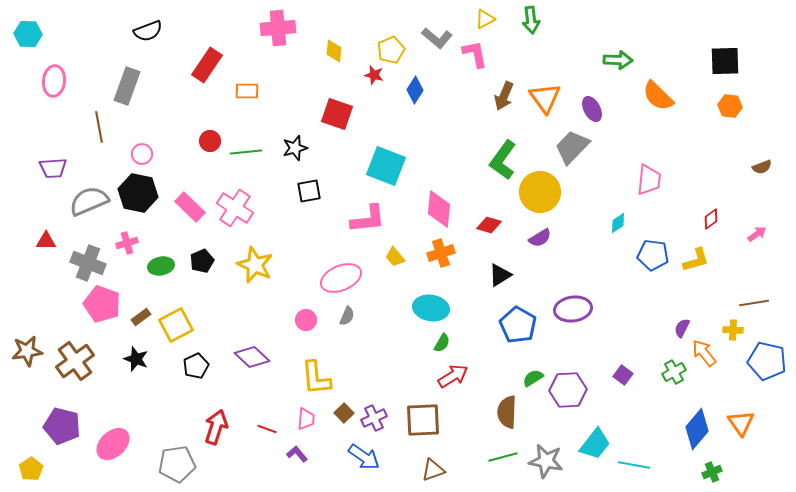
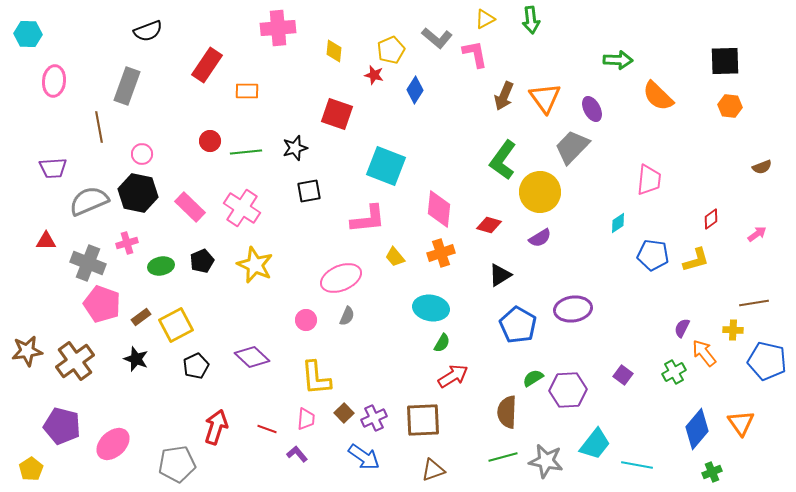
pink cross at (235, 208): moved 7 px right
cyan line at (634, 465): moved 3 px right
